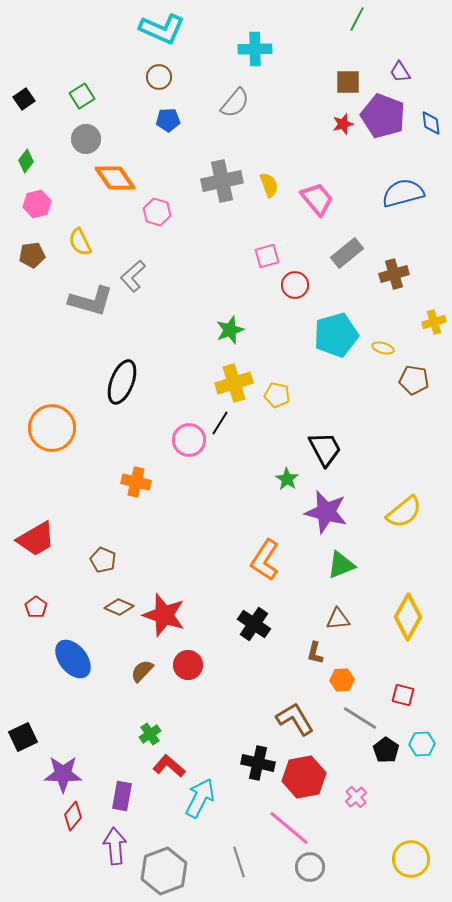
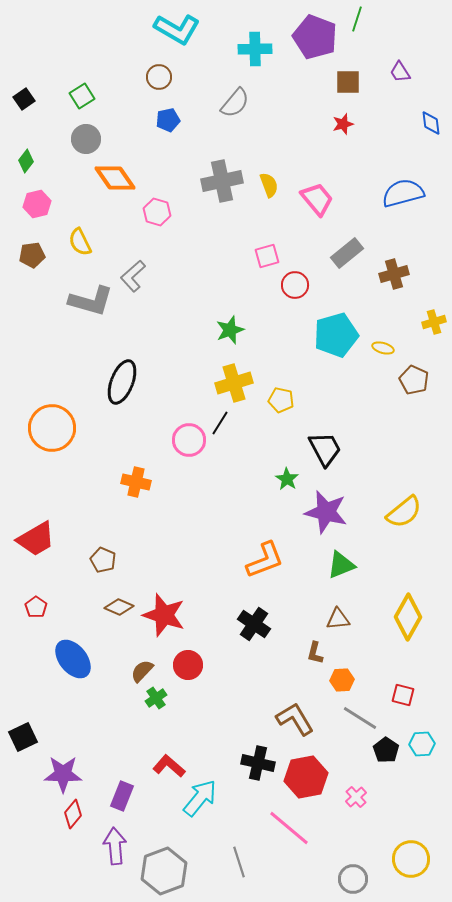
green line at (357, 19): rotated 10 degrees counterclockwise
cyan L-shape at (162, 29): moved 15 px right; rotated 6 degrees clockwise
purple pentagon at (383, 116): moved 68 px left, 79 px up
blue pentagon at (168, 120): rotated 10 degrees counterclockwise
brown pentagon at (414, 380): rotated 16 degrees clockwise
yellow pentagon at (277, 395): moved 4 px right, 5 px down
orange L-shape at (265, 560): rotated 144 degrees counterclockwise
green cross at (150, 734): moved 6 px right, 36 px up
red hexagon at (304, 777): moved 2 px right
purple rectangle at (122, 796): rotated 12 degrees clockwise
cyan arrow at (200, 798): rotated 12 degrees clockwise
red diamond at (73, 816): moved 2 px up
gray circle at (310, 867): moved 43 px right, 12 px down
